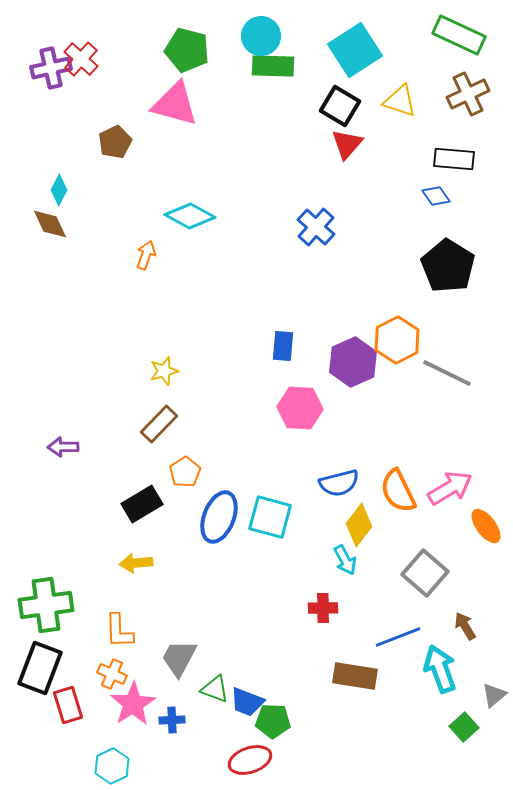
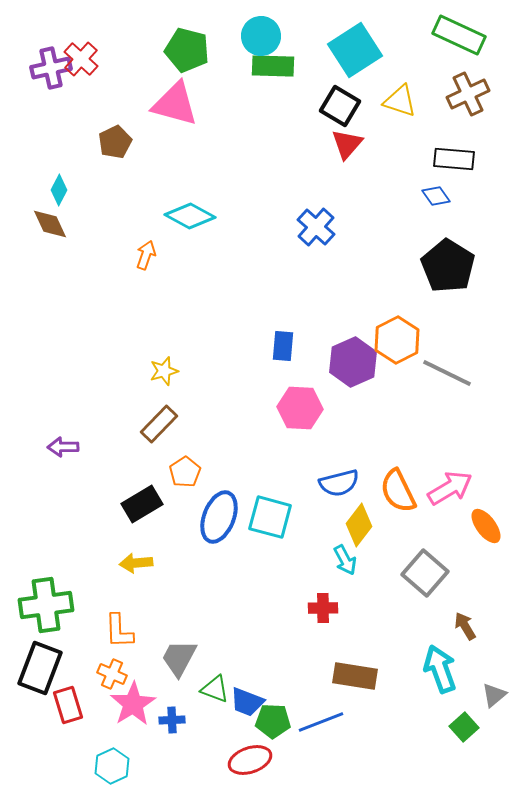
blue line at (398, 637): moved 77 px left, 85 px down
